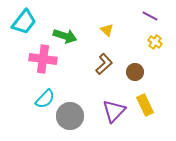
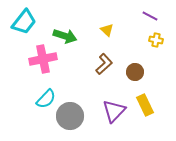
yellow cross: moved 1 px right, 2 px up; rotated 24 degrees counterclockwise
pink cross: rotated 20 degrees counterclockwise
cyan semicircle: moved 1 px right
